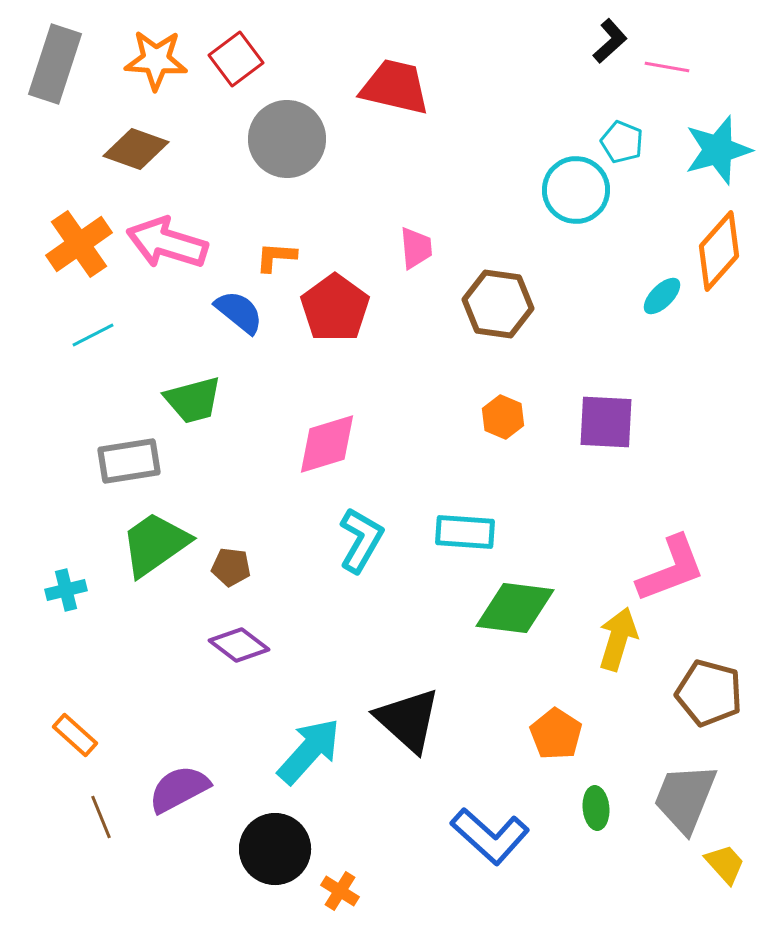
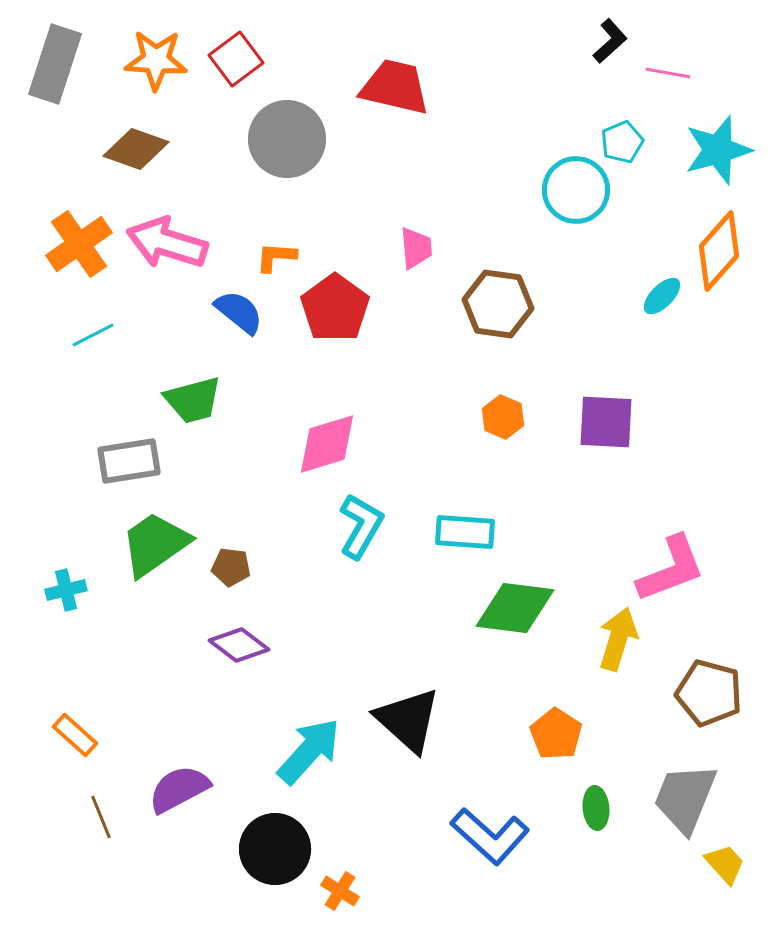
pink line at (667, 67): moved 1 px right, 6 px down
cyan pentagon at (622, 142): rotated 27 degrees clockwise
cyan L-shape at (361, 540): moved 14 px up
